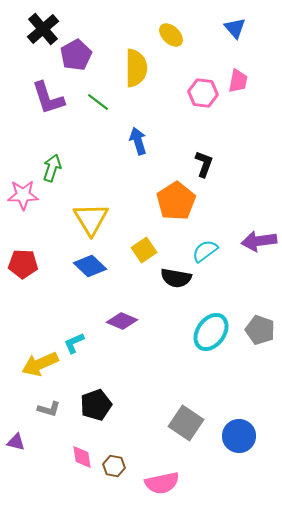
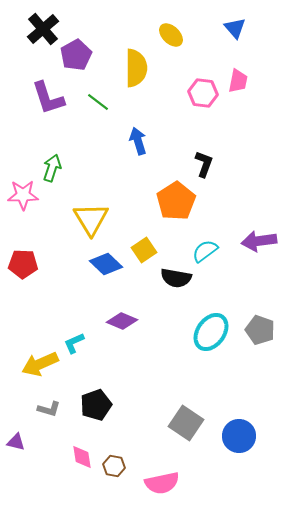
blue diamond: moved 16 px right, 2 px up
